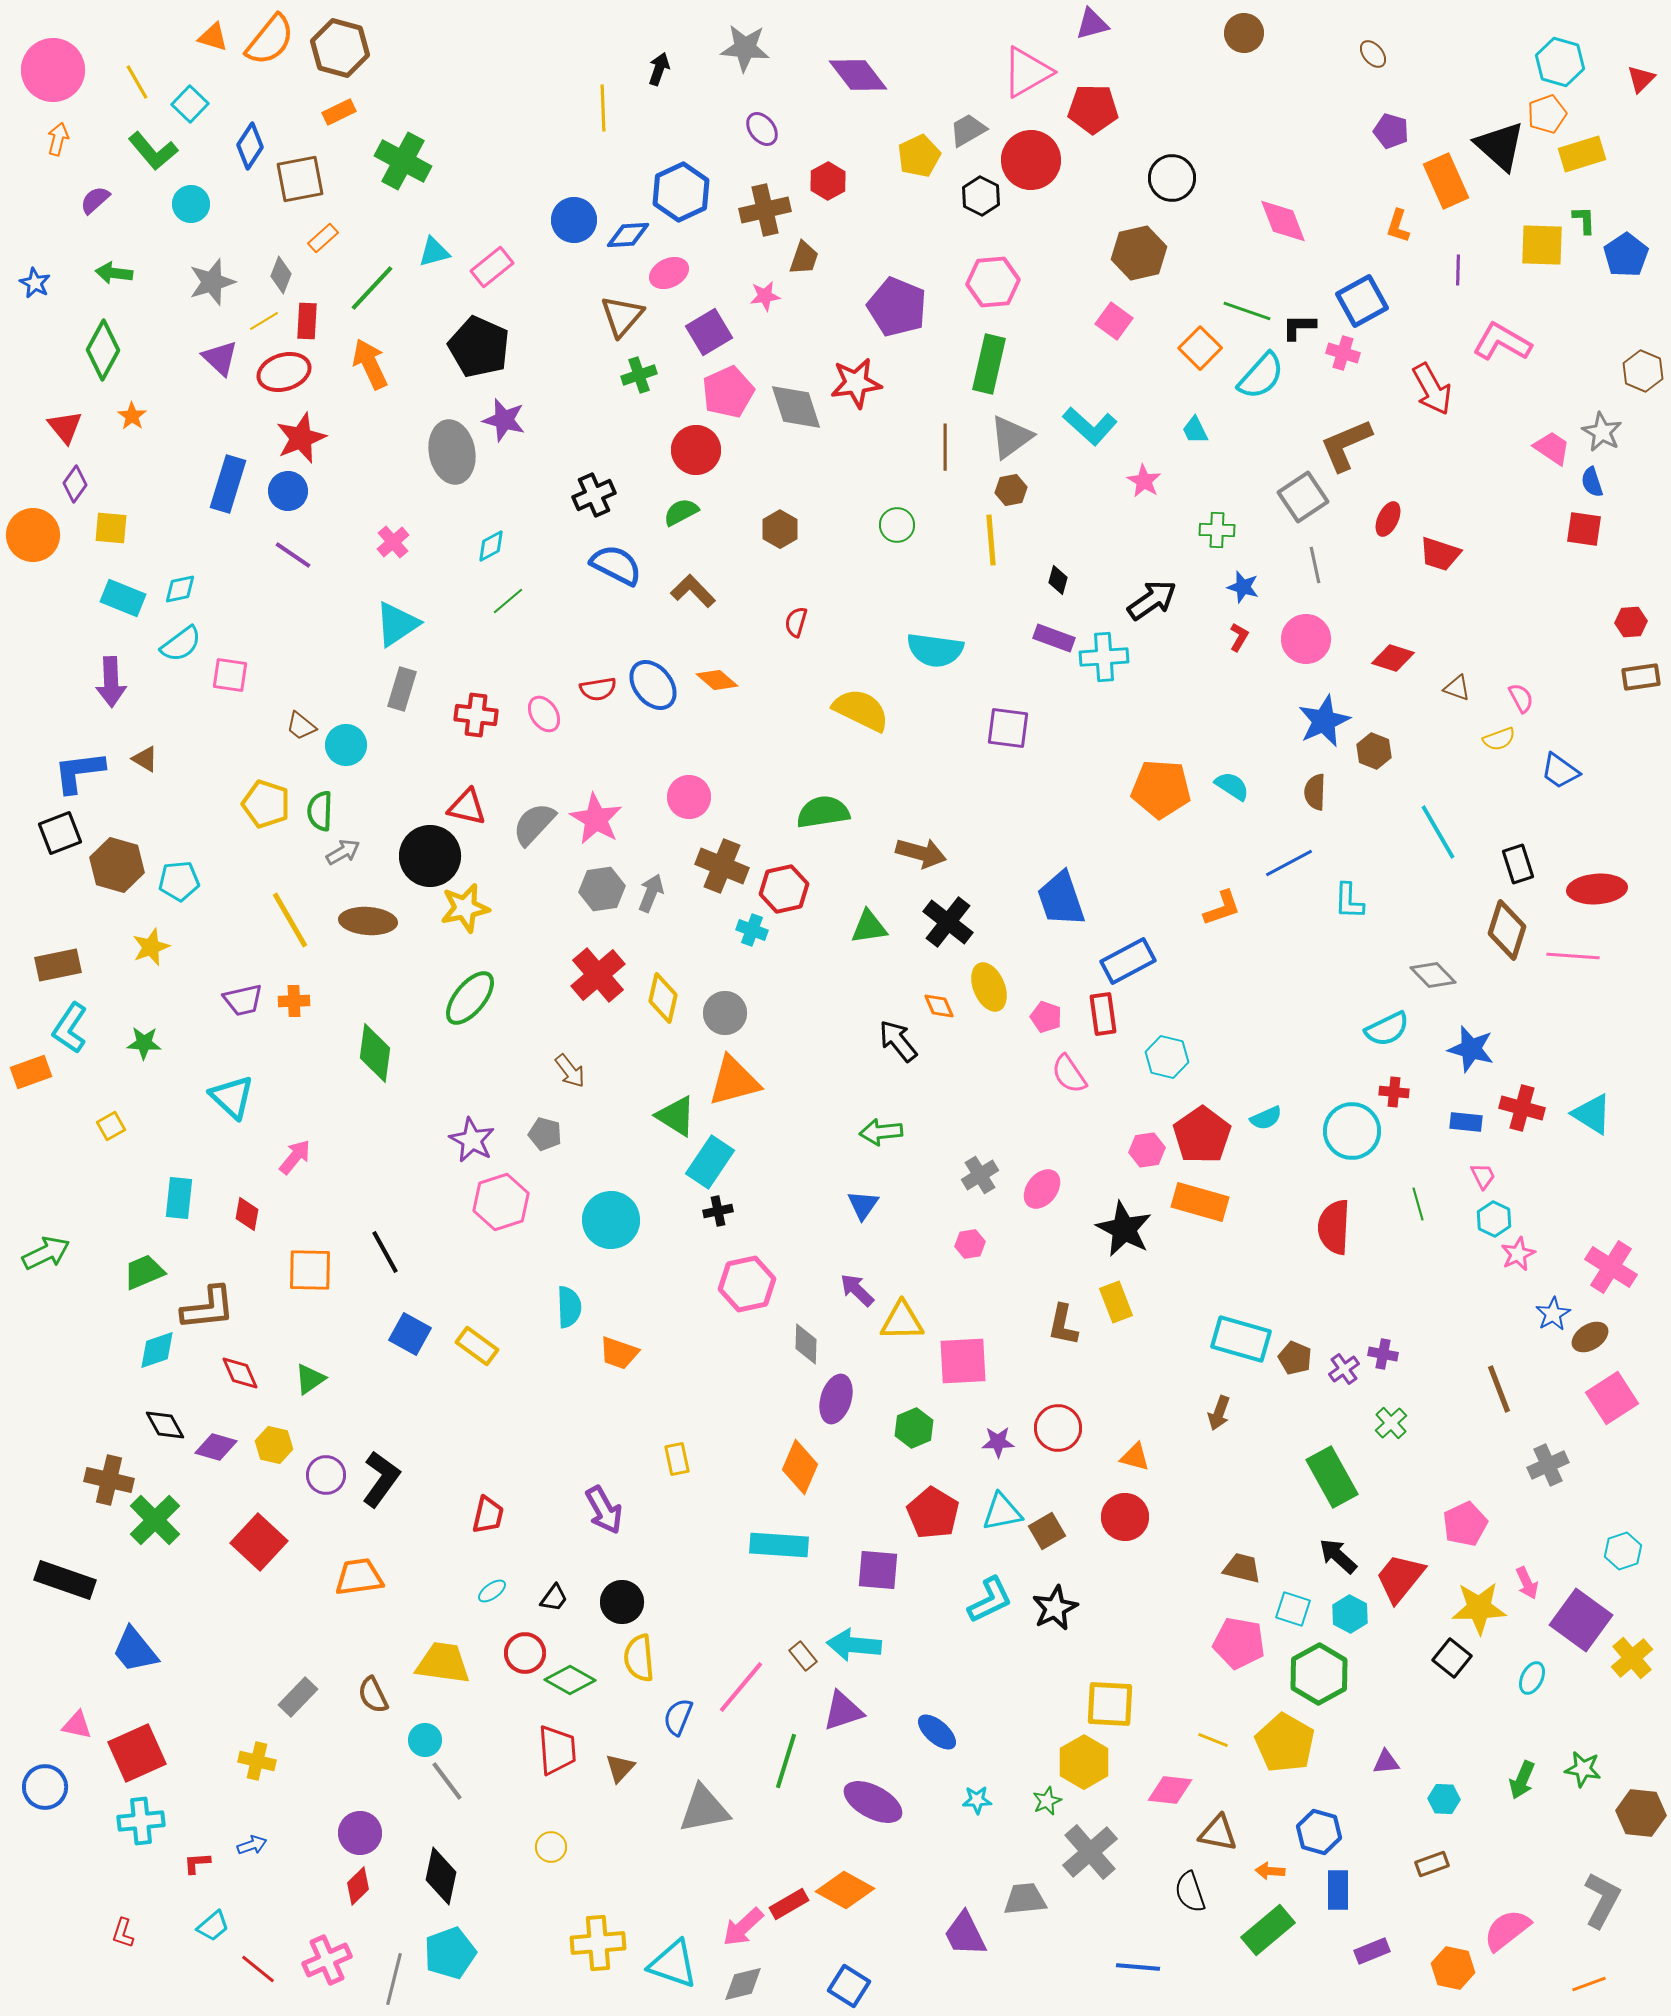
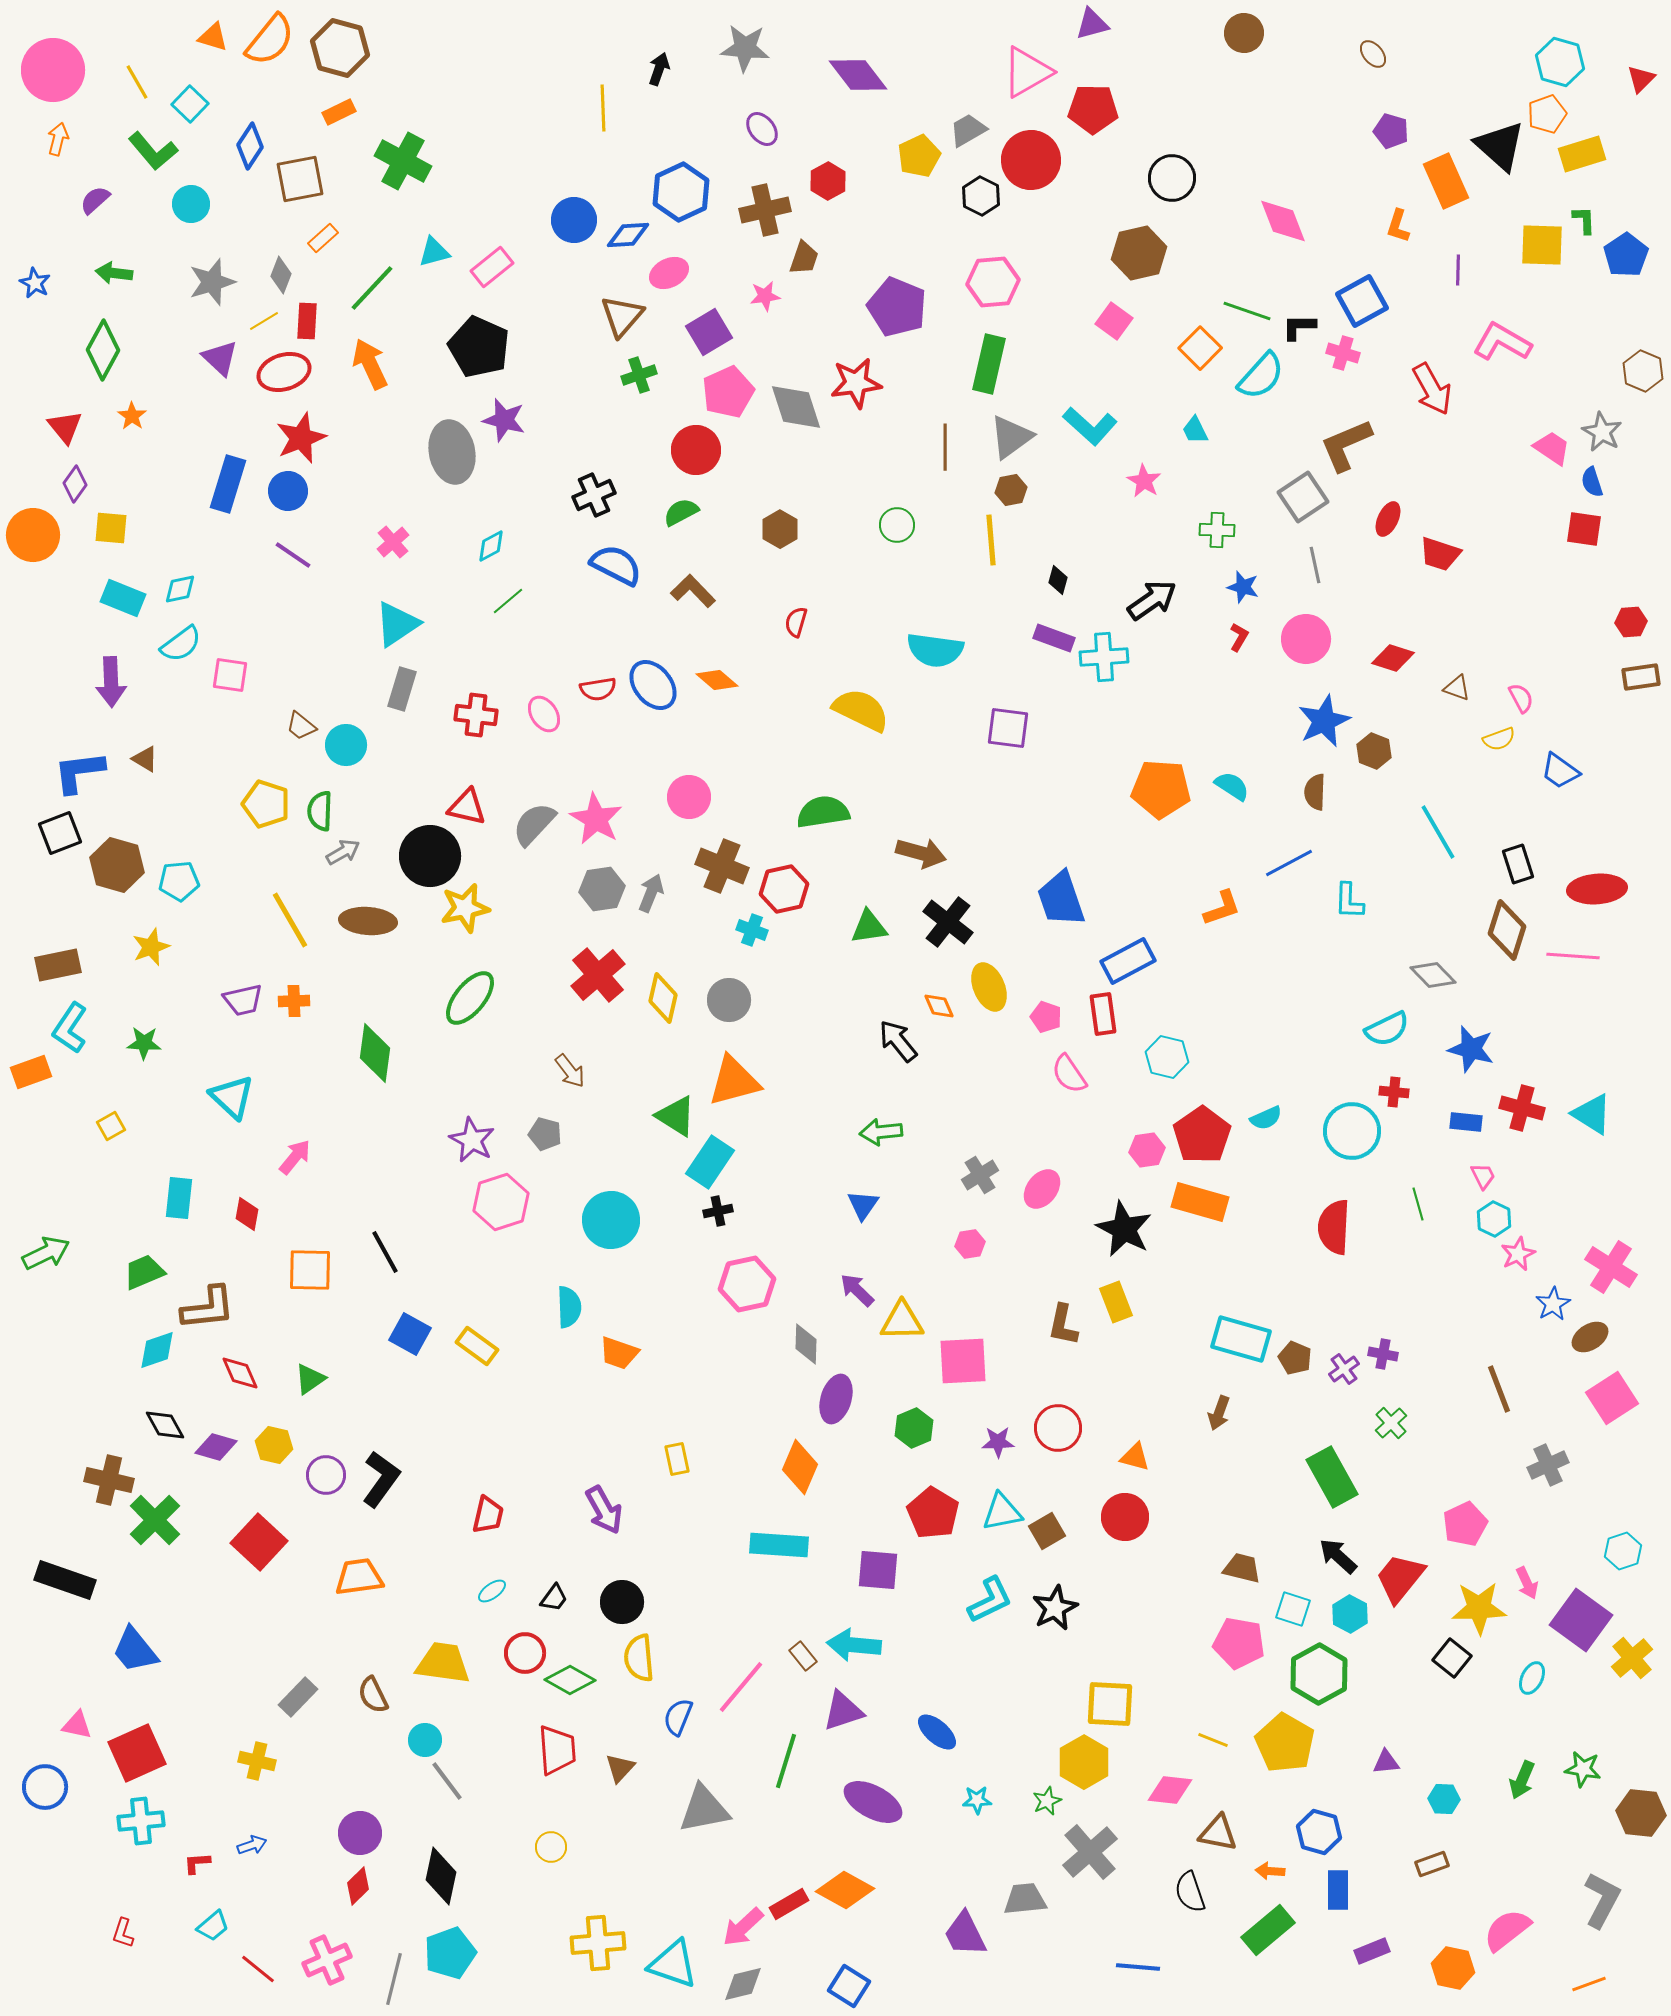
gray circle at (725, 1013): moved 4 px right, 13 px up
blue star at (1553, 1314): moved 10 px up
